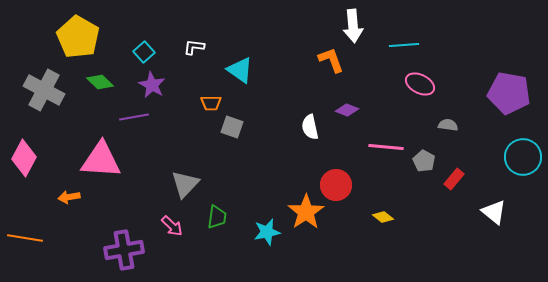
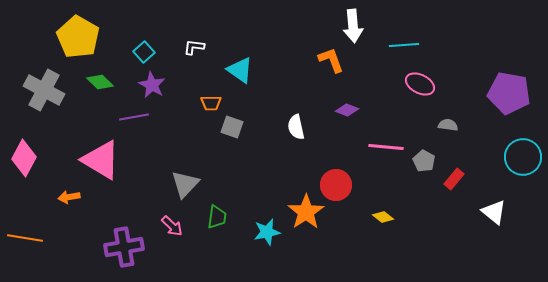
white semicircle: moved 14 px left
pink triangle: rotated 27 degrees clockwise
purple cross: moved 3 px up
